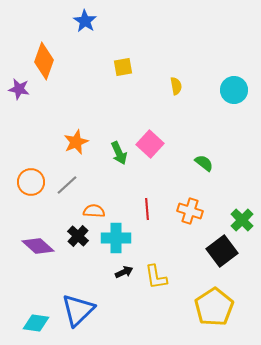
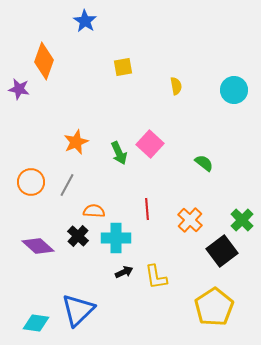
gray line: rotated 20 degrees counterclockwise
orange cross: moved 9 px down; rotated 25 degrees clockwise
